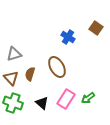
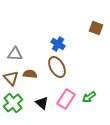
brown square: rotated 16 degrees counterclockwise
blue cross: moved 10 px left, 7 px down
gray triangle: moved 1 px right; rotated 21 degrees clockwise
brown semicircle: rotated 80 degrees clockwise
green arrow: moved 1 px right, 1 px up
green cross: rotated 30 degrees clockwise
